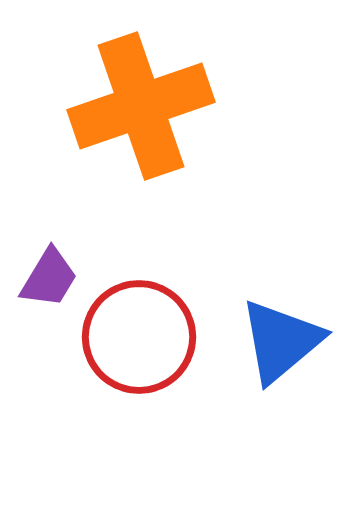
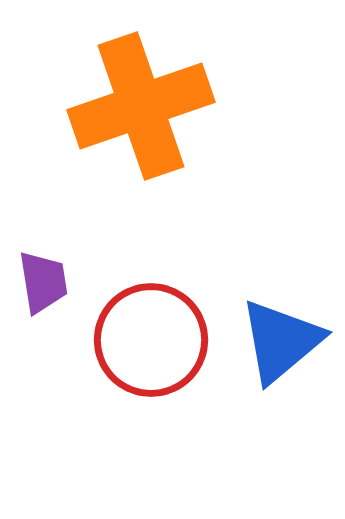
purple trapezoid: moved 6 px left, 4 px down; rotated 40 degrees counterclockwise
red circle: moved 12 px right, 3 px down
